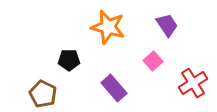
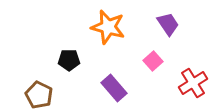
purple trapezoid: moved 1 px right, 1 px up
brown pentagon: moved 4 px left, 1 px down
